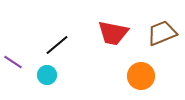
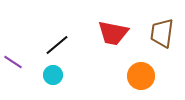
brown trapezoid: rotated 60 degrees counterclockwise
cyan circle: moved 6 px right
